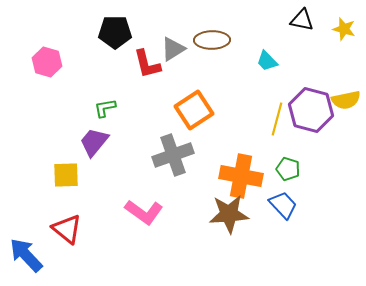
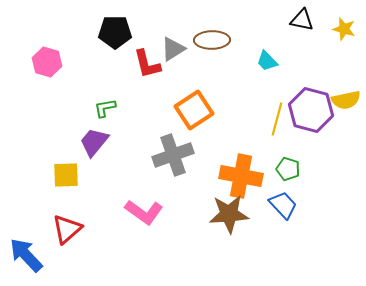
red triangle: rotated 40 degrees clockwise
